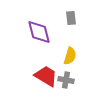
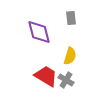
gray cross: rotated 21 degrees clockwise
